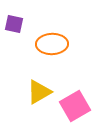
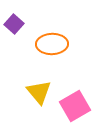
purple square: rotated 30 degrees clockwise
yellow triangle: rotated 40 degrees counterclockwise
